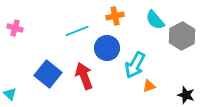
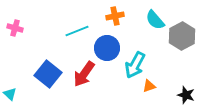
red arrow: moved 2 px up; rotated 124 degrees counterclockwise
